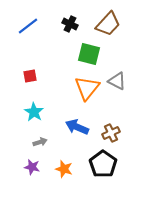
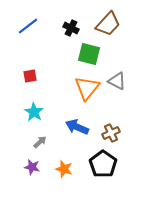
black cross: moved 1 px right, 4 px down
gray arrow: rotated 24 degrees counterclockwise
